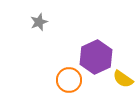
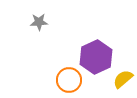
gray star: rotated 18 degrees clockwise
yellow semicircle: rotated 105 degrees clockwise
